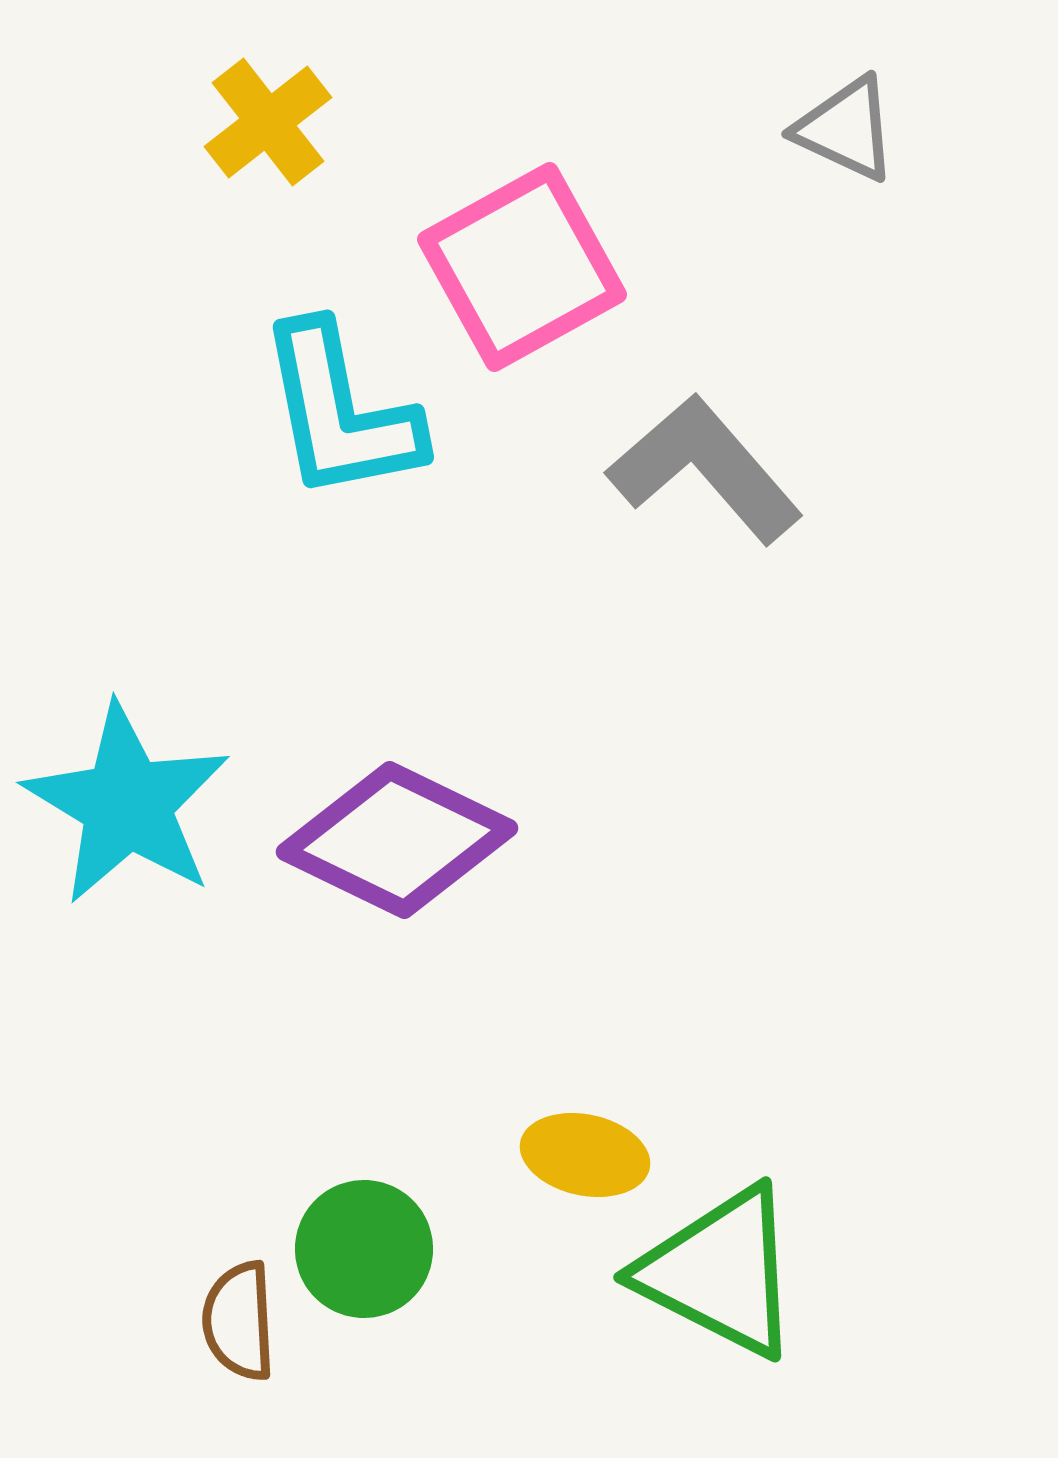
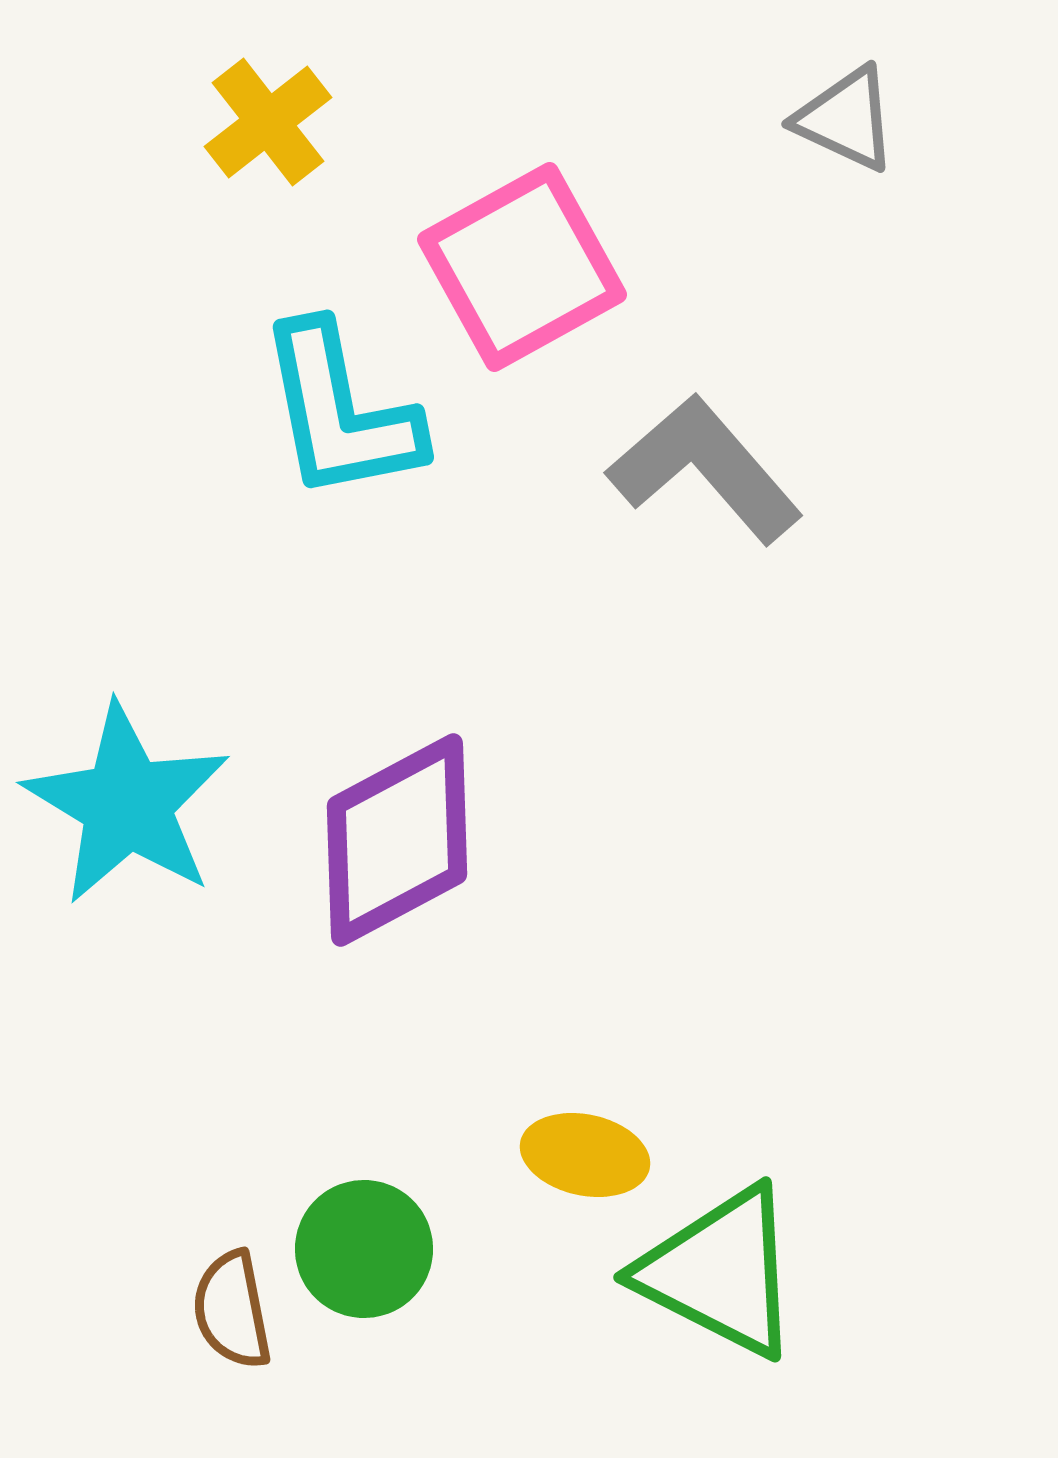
gray triangle: moved 10 px up
purple diamond: rotated 54 degrees counterclockwise
brown semicircle: moved 7 px left, 11 px up; rotated 8 degrees counterclockwise
